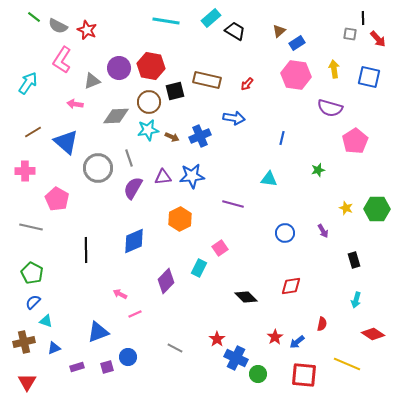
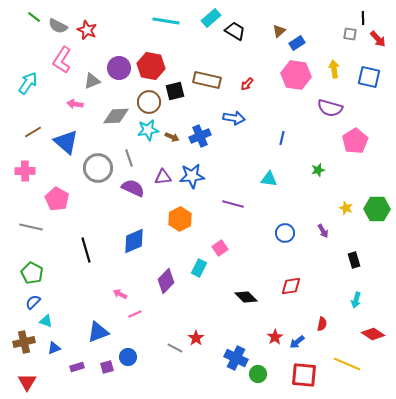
purple semicircle at (133, 188): rotated 85 degrees clockwise
black line at (86, 250): rotated 15 degrees counterclockwise
red star at (217, 339): moved 21 px left, 1 px up
